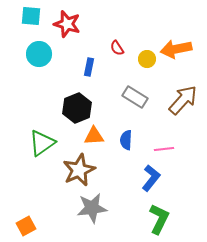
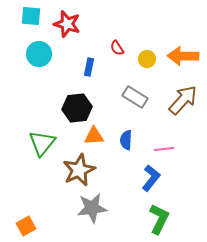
orange arrow: moved 7 px right, 7 px down; rotated 12 degrees clockwise
black hexagon: rotated 16 degrees clockwise
green triangle: rotated 16 degrees counterclockwise
